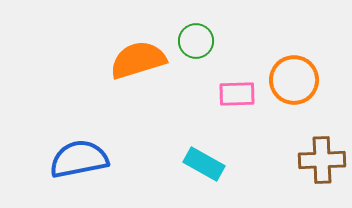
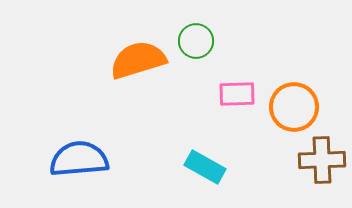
orange circle: moved 27 px down
blue semicircle: rotated 6 degrees clockwise
cyan rectangle: moved 1 px right, 3 px down
